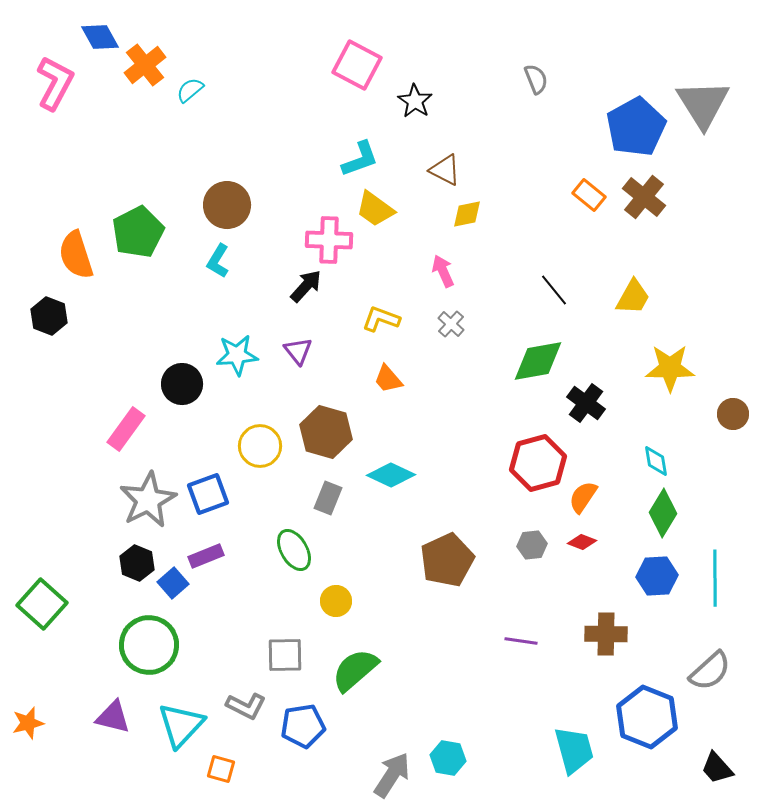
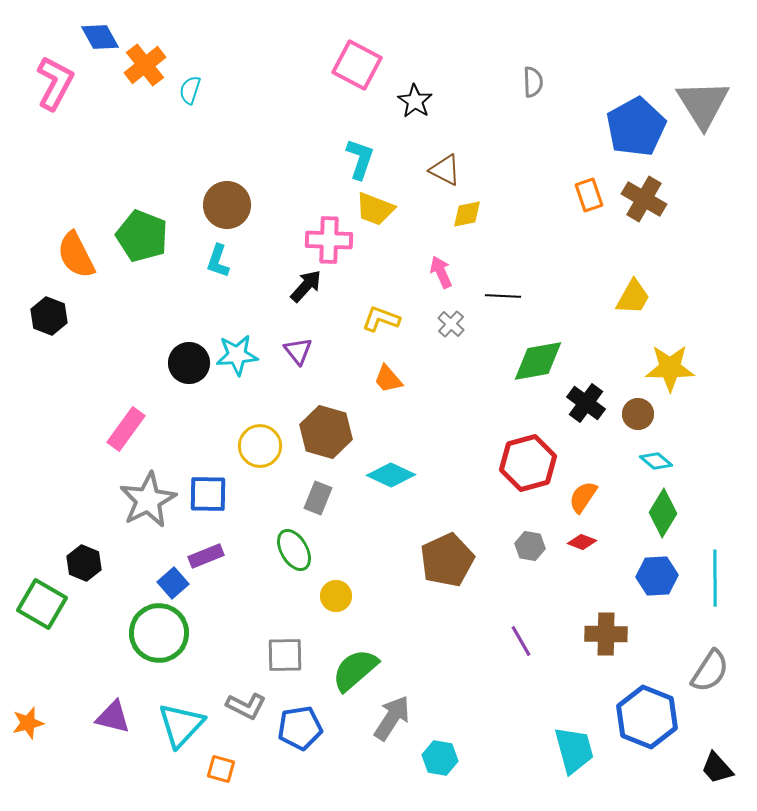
gray semicircle at (536, 79): moved 3 px left, 3 px down; rotated 20 degrees clockwise
cyan semicircle at (190, 90): rotated 32 degrees counterclockwise
cyan L-shape at (360, 159): rotated 51 degrees counterclockwise
orange rectangle at (589, 195): rotated 32 degrees clockwise
brown cross at (644, 197): moved 2 px down; rotated 9 degrees counterclockwise
yellow trapezoid at (375, 209): rotated 15 degrees counterclockwise
green pentagon at (138, 232): moved 4 px right, 4 px down; rotated 24 degrees counterclockwise
orange semicircle at (76, 255): rotated 9 degrees counterclockwise
cyan L-shape at (218, 261): rotated 12 degrees counterclockwise
pink arrow at (443, 271): moved 2 px left, 1 px down
black line at (554, 290): moved 51 px left, 6 px down; rotated 48 degrees counterclockwise
black circle at (182, 384): moved 7 px right, 21 px up
brown circle at (733, 414): moved 95 px left
cyan diamond at (656, 461): rotated 40 degrees counterclockwise
red hexagon at (538, 463): moved 10 px left
blue square at (208, 494): rotated 21 degrees clockwise
gray rectangle at (328, 498): moved 10 px left
gray hexagon at (532, 545): moved 2 px left, 1 px down; rotated 16 degrees clockwise
black hexagon at (137, 563): moved 53 px left
yellow circle at (336, 601): moved 5 px up
green square at (42, 604): rotated 12 degrees counterclockwise
purple line at (521, 641): rotated 52 degrees clockwise
green circle at (149, 645): moved 10 px right, 12 px up
gray semicircle at (710, 671): rotated 15 degrees counterclockwise
blue pentagon at (303, 726): moved 3 px left, 2 px down
cyan hexagon at (448, 758): moved 8 px left
gray arrow at (392, 775): moved 57 px up
